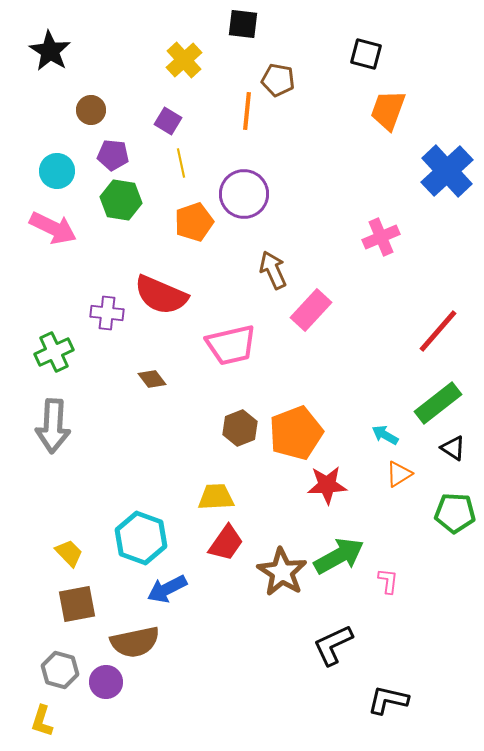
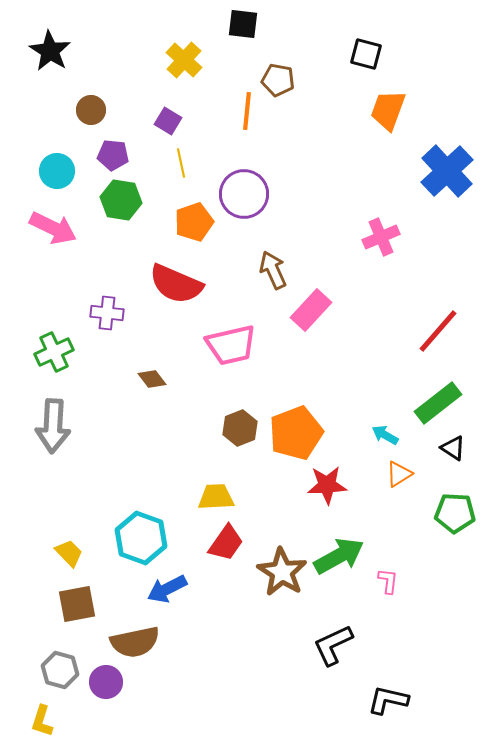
yellow cross at (184, 60): rotated 6 degrees counterclockwise
red semicircle at (161, 295): moved 15 px right, 11 px up
